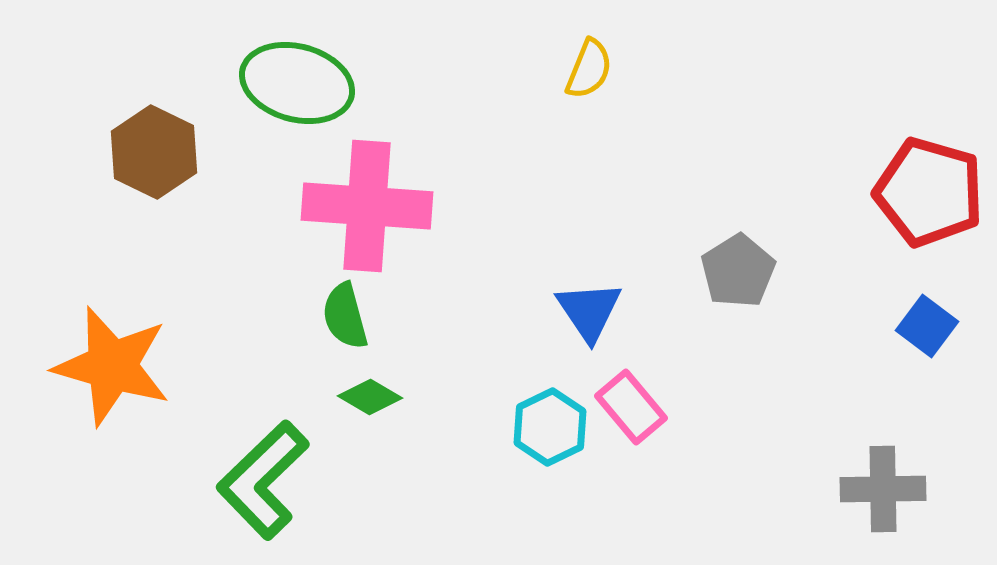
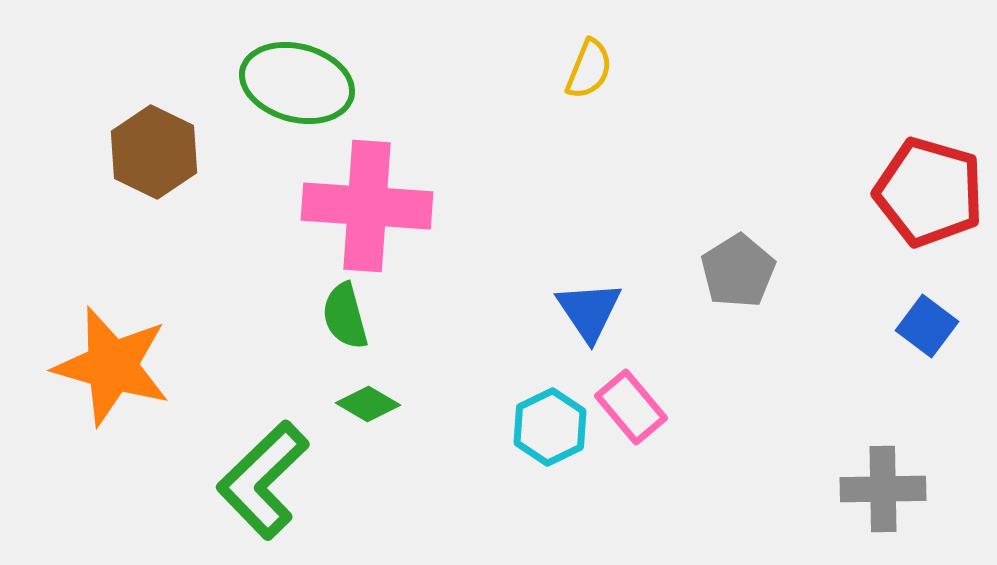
green diamond: moved 2 px left, 7 px down
